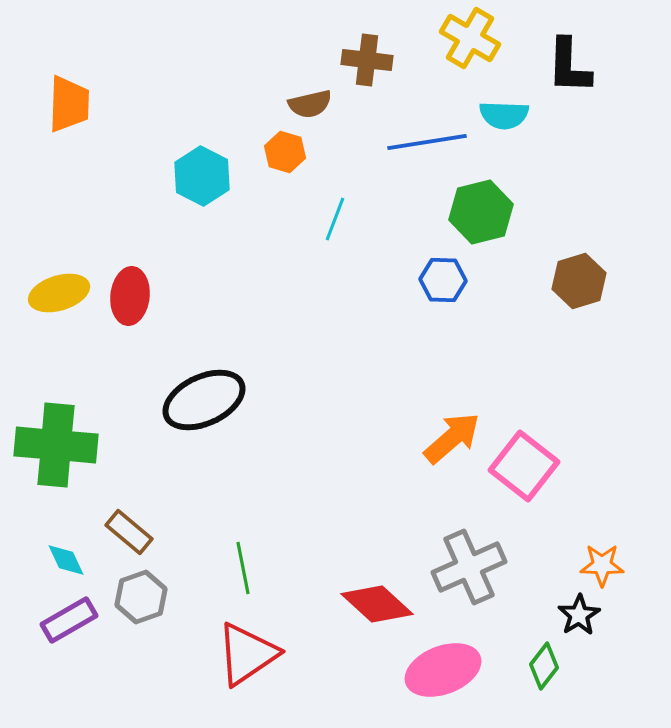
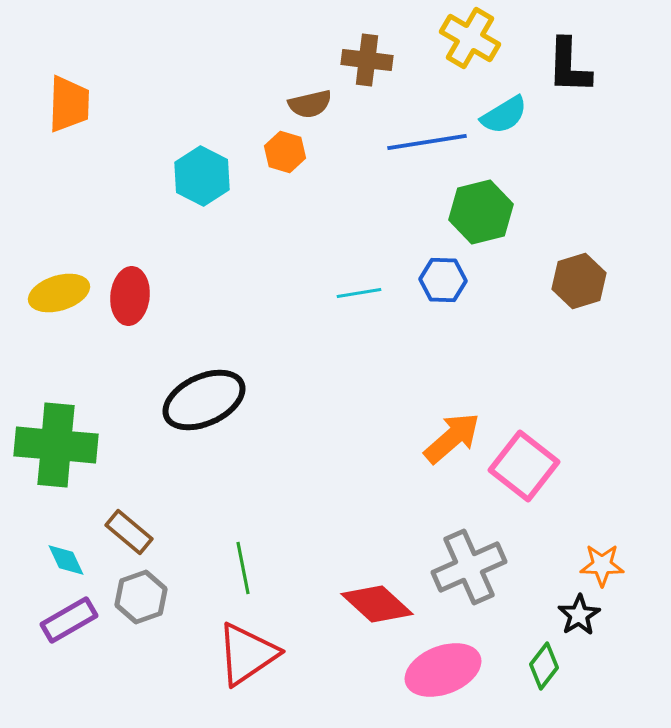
cyan semicircle: rotated 33 degrees counterclockwise
cyan line: moved 24 px right, 74 px down; rotated 60 degrees clockwise
